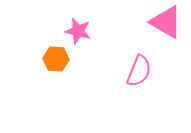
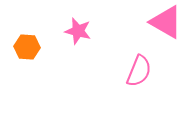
orange hexagon: moved 29 px left, 12 px up
